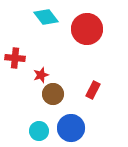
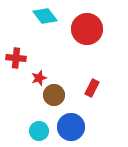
cyan diamond: moved 1 px left, 1 px up
red cross: moved 1 px right
red star: moved 2 px left, 3 px down
red rectangle: moved 1 px left, 2 px up
brown circle: moved 1 px right, 1 px down
blue circle: moved 1 px up
